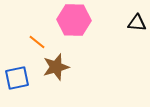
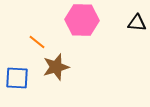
pink hexagon: moved 8 px right
blue square: rotated 15 degrees clockwise
